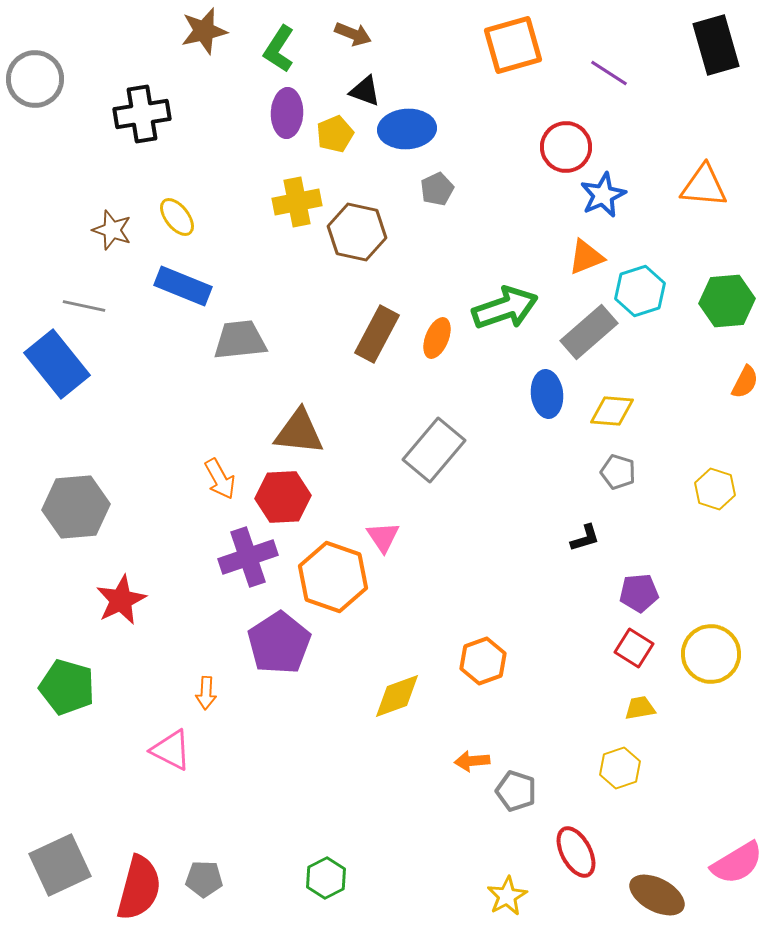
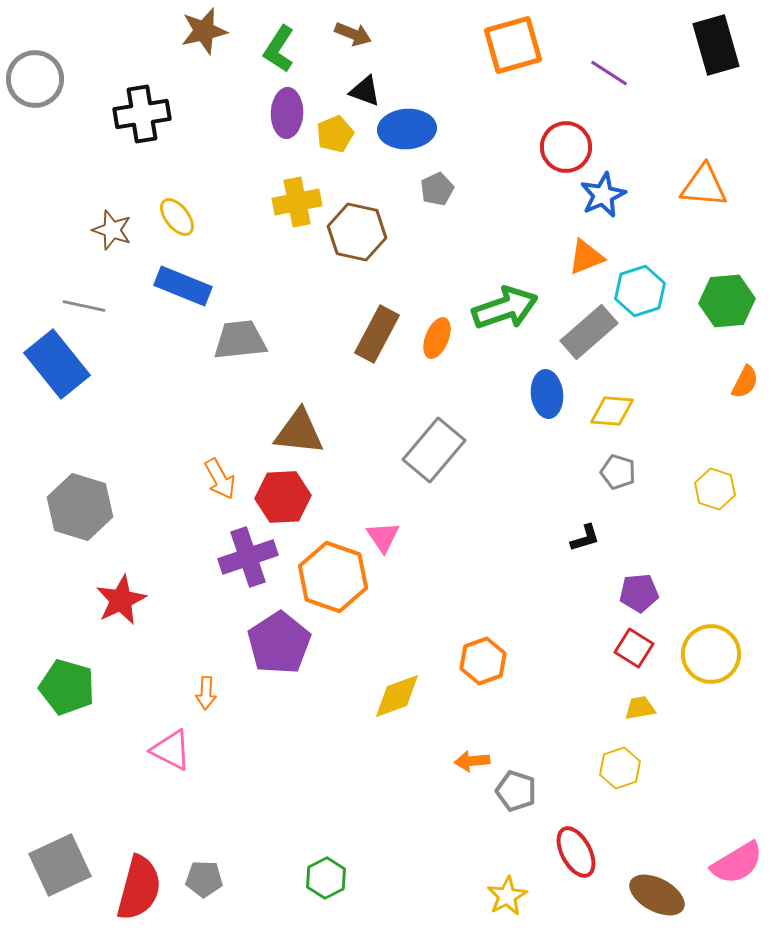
gray hexagon at (76, 507): moved 4 px right; rotated 22 degrees clockwise
